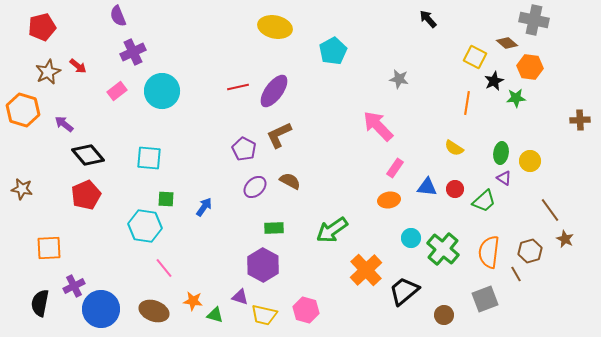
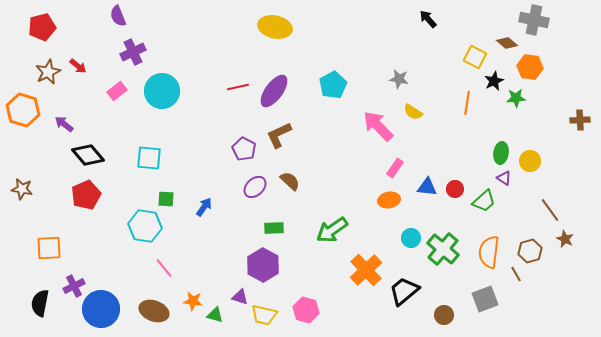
cyan pentagon at (333, 51): moved 34 px down
yellow semicircle at (454, 148): moved 41 px left, 36 px up
brown semicircle at (290, 181): rotated 15 degrees clockwise
